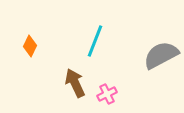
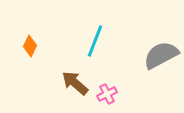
brown arrow: rotated 24 degrees counterclockwise
